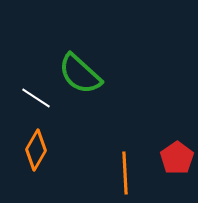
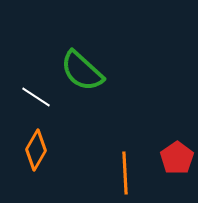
green semicircle: moved 2 px right, 3 px up
white line: moved 1 px up
